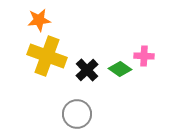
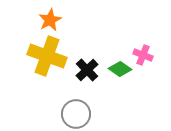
orange star: moved 11 px right; rotated 20 degrees counterclockwise
pink cross: moved 1 px left, 1 px up; rotated 18 degrees clockwise
gray circle: moved 1 px left
